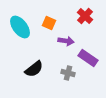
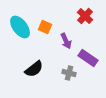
orange square: moved 4 px left, 4 px down
purple arrow: rotated 56 degrees clockwise
gray cross: moved 1 px right
